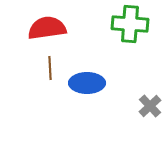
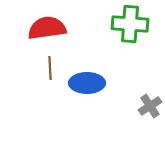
gray cross: rotated 10 degrees clockwise
